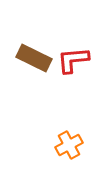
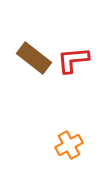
brown rectangle: rotated 12 degrees clockwise
